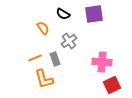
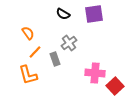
orange semicircle: moved 15 px left, 5 px down
gray cross: moved 2 px down
orange line: moved 6 px up; rotated 24 degrees counterclockwise
pink cross: moved 7 px left, 11 px down
orange L-shape: moved 16 px left, 4 px up
red square: moved 3 px right, 1 px down; rotated 18 degrees counterclockwise
